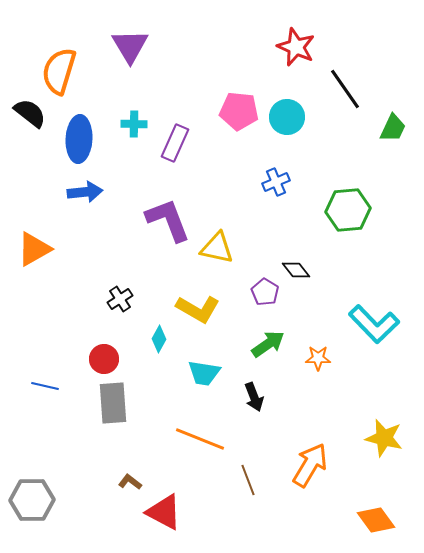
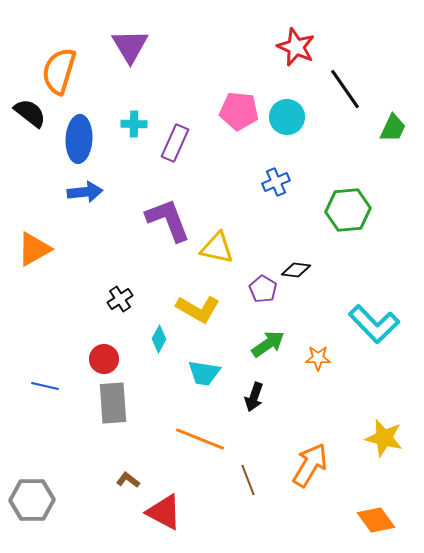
black diamond: rotated 44 degrees counterclockwise
purple pentagon: moved 2 px left, 3 px up
black arrow: rotated 40 degrees clockwise
brown L-shape: moved 2 px left, 2 px up
